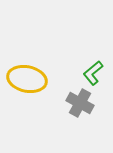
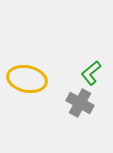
green L-shape: moved 2 px left
